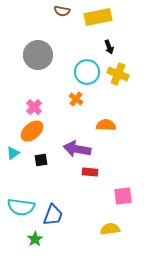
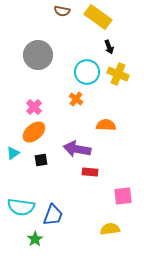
yellow rectangle: rotated 48 degrees clockwise
orange ellipse: moved 2 px right, 1 px down
